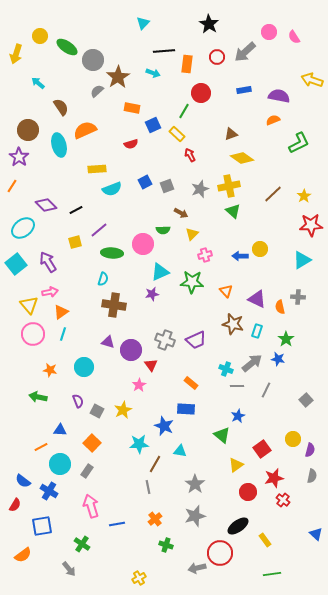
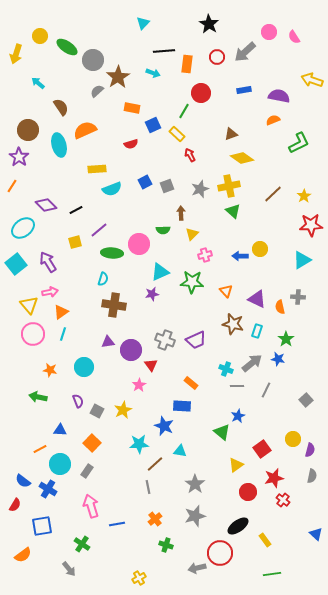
brown arrow at (181, 213): rotated 120 degrees counterclockwise
pink circle at (143, 244): moved 4 px left
purple triangle at (108, 342): rotated 24 degrees counterclockwise
blue rectangle at (186, 409): moved 4 px left, 3 px up
green triangle at (222, 435): moved 3 px up
orange line at (41, 447): moved 1 px left, 2 px down
brown line at (155, 464): rotated 18 degrees clockwise
blue cross at (49, 491): moved 1 px left, 2 px up
